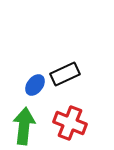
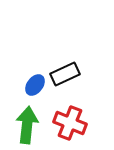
green arrow: moved 3 px right, 1 px up
